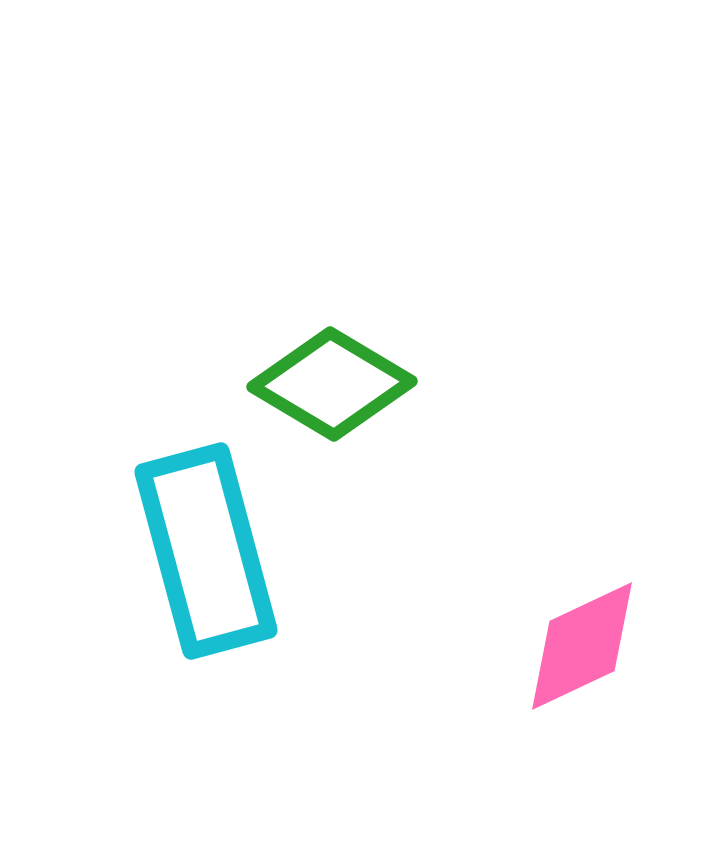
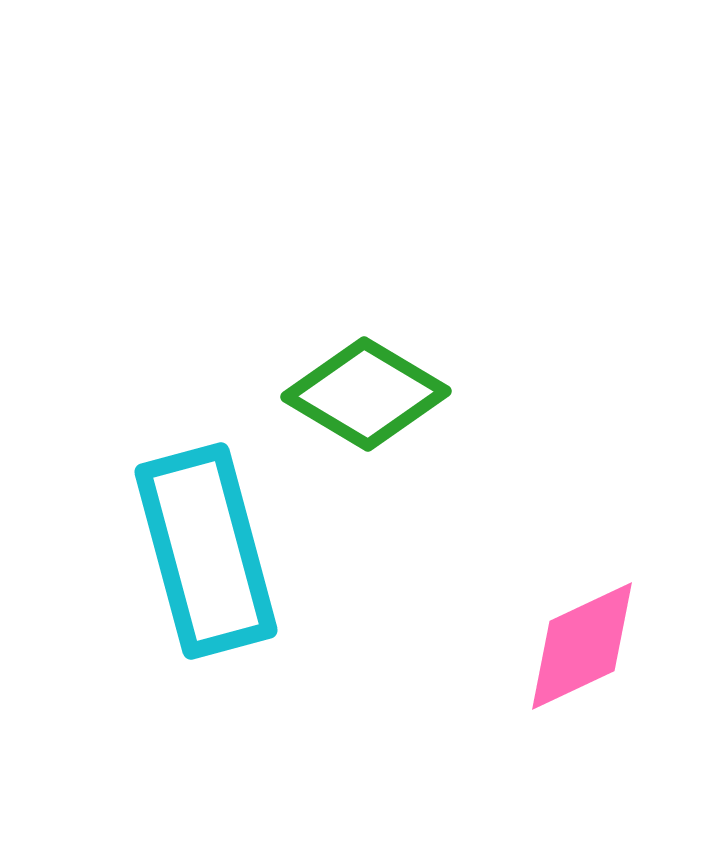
green diamond: moved 34 px right, 10 px down
